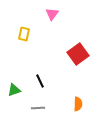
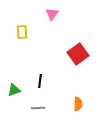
yellow rectangle: moved 2 px left, 2 px up; rotated 16 degrees counterclockwise
black line: rotated 32 degrees clockwise
